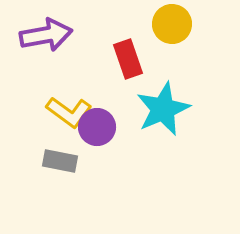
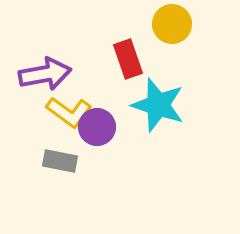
purple arrow: moved 1 px left, 39 px down
cyan star: moved 5 px left, 4 px up; rotated 30 degrees counterclockwise
